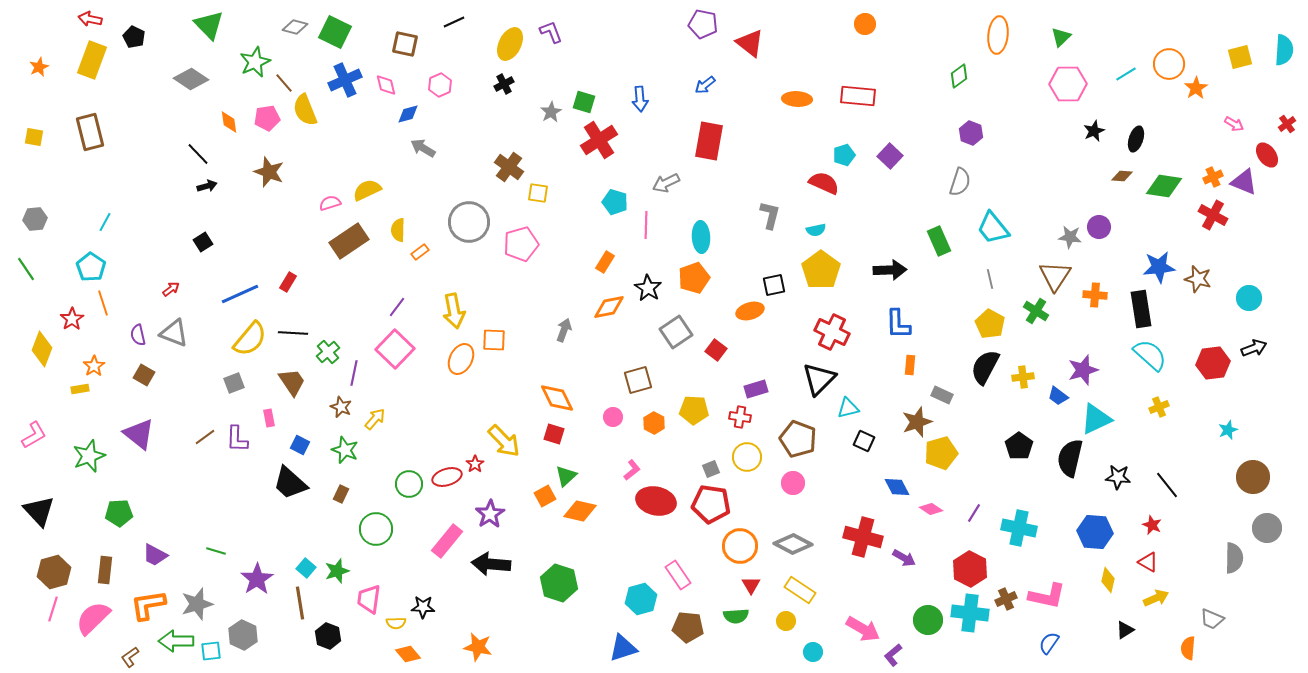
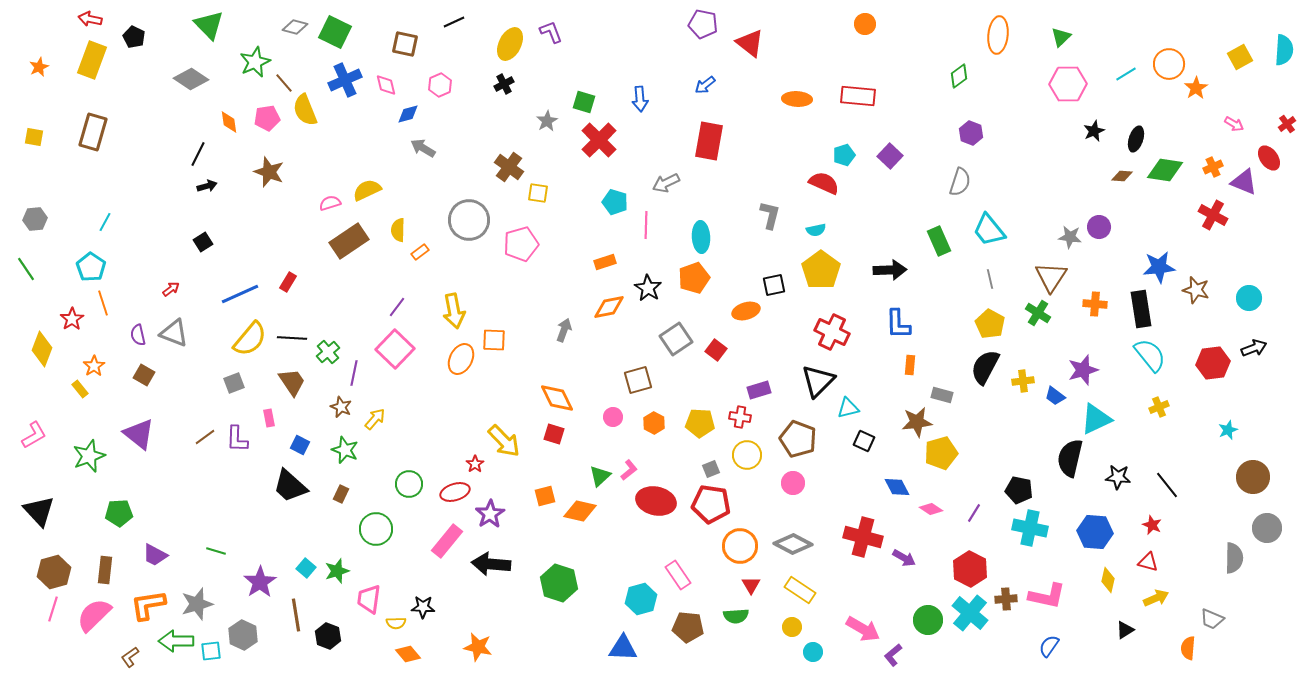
yellow square at (1240, 57): rotated 15 degrees counterclockwise
gray star at (551, 112): moved 4 px left, 9 px down
brown rectangle at (90, 132): moved 3 px right; rotated 30 degrees clockwise
red cross at (599, 140): rotated 12 degrees counterclockwise
black line at (198, 154): rotated 70 degrees clockwise
red ellipse at (1267, 155): moved 2 px right, 3 px down
orange cross at (1213, 177): moved 10 px up
green diamond at (1164, 186): moved 1 px right, 16 px up
gray circle at (469, 222): moved 2 px up
cyan trapezoid at (993, 228): moved 4 px left, 2 px down
orange rectangle at (605, 262): rotated 40 degrees clockwise
brown triangle at (1055, 276): moved 4 px left, 1 px down
brown star at (1198, 279): moved 2 px left, 11 px down
orange cross at (1095, 295): moved 9 px down
orange ellipse at (750, 311): moved 4 px left
green cross at (1036, 311): moved 2 px right, 2 px down
gray square at (676, 332): moved 7 px down
black line at (293, 333): moved 1 px left, 5 px down
cyan semicircle at (1150, 355): rotated 9 degrees clockwise
yellow cross at (1023, 377): moved 4 px down
black triangle at (819, 379): moved 1 px left, 2 px down
yellow rectangle at (80, 389): rotated 60 degrees clockwise
purple rectangle at (756, 389): moved 3 px right, 1 px down
gray rectangle at (942, 395): rotated 10 degrees counterclockwise
blue trapezoid at (1058, 396): moved 3 px left
yellow pentagon at (694, 410): moved 6 px right, 13 px down
brown star at (917, 422): rotated 12 degrees clockwise
black pentagon at (1019, 446): moved 44 px down; rotated 24 degrees counterclockwise
yellow circle at (747, 457): moved 2 px up
pink L-shape at (632, 470): moved 3 px left
green triangle at (566, 476): moved 34 px right
red ellipse at (447, 477): moved 8 px right, 15 px down
black trapezoid at (290, 483): moved 3 px down
orange square at (545, 496): rotated 15 degrees clockwise
cyan cross at (1019, 528): moved 11 px right
red triangle at (1148, 562): rotated 15 degrees counterclockwise
purple star at (257, 579): moved 3 px right, 3 px down
brown cross at (1006, 599): rotated 20 degrees clockwise
brown line at (300, 603): moved 4 px left, 12 px down
cyan cross at (970, 613): rotated 33 degrees clockwise
pink semicircle at (93, 618): moved 1 px right, 3 px up
yellow circle at (786, 621): moved 6 px right, 6 px down
blue semicircle at (1049, 643): moved 3 px down
blue triangle at (623, 648): rotated 20 degrees clockwise
